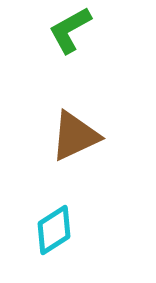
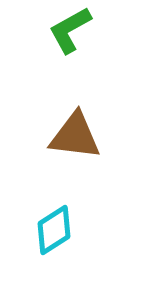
brown triangle: rotated 32 degrees clockwise
